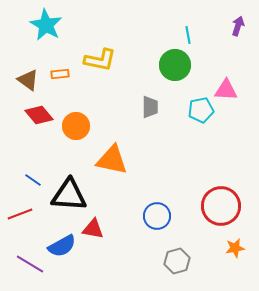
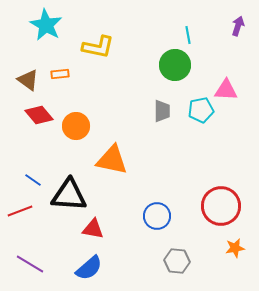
yellow L-shape: moved 2 px left, 13 px up
gray trapezoid: moved 12 px right, 4 px down
red line: moved 3 px up
blue semicircle: moved 27 px right, 22 px down; rotated 12 degrees counterclockwise
gray hexagon: rotated 20 degrees clockwise
